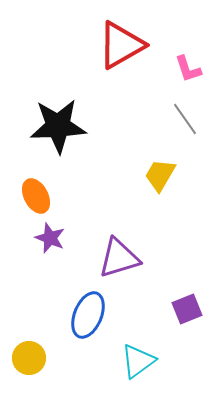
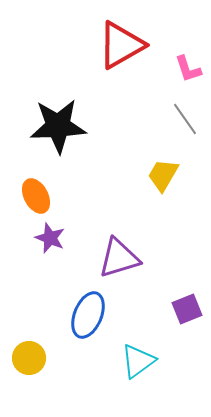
yellow trapezoid: moved 3 px right
